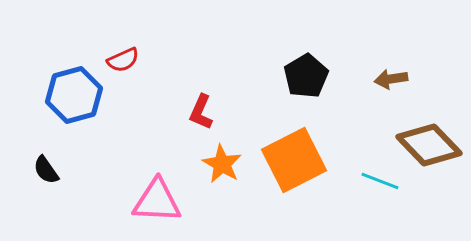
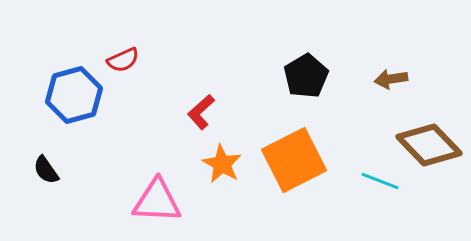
red L-shape: rotated 24 degrees clockwise
